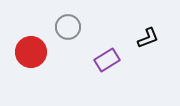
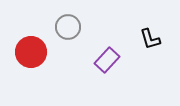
black L-shape: moved 2 px right, 1 px down; rotated 95 degrees clockwise
purple rectangle: rotated 15 degrees counterclockwise
